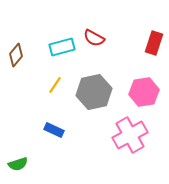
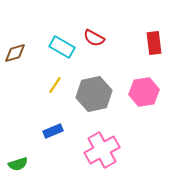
red rectangle: rotated 25 degrees counterclockwise
cyan rectangle: rotated 45 degrees clockwise
brown diamond: moved 1 px left, 2 px up; rotated 35 degrees clockwise
gray hexagon: moved 2 px down
blue rectangle: moved 1 px left, 1 px down; rotated 48 degrees counterclockwise
pink cross: moved 28 px left, 15 px down
